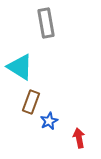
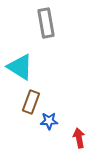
blue star: rotated 24 degrees clockwise
